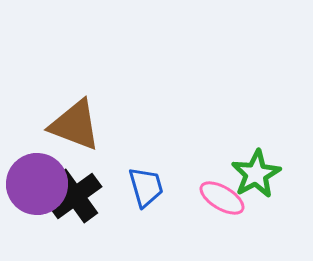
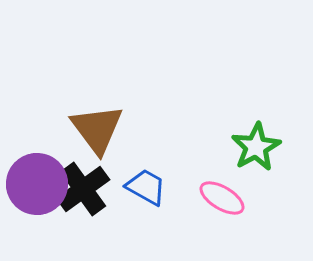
brown triangle: moved 22 px right, 4 px down; rotated 32 degrees clockwise
green star: moved 27 px up
blue trapezoid: rotated 45 degrees counterclockwise
black cross: moved 8 px right, 7 px up
